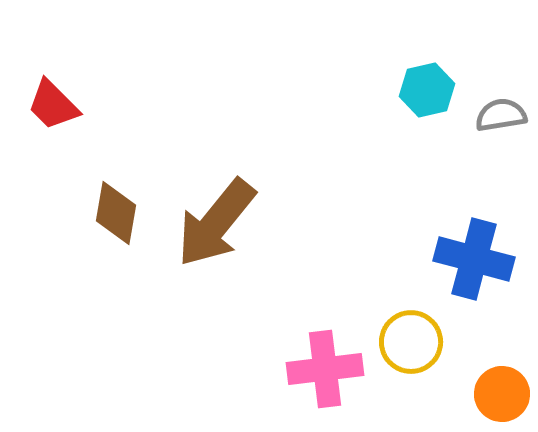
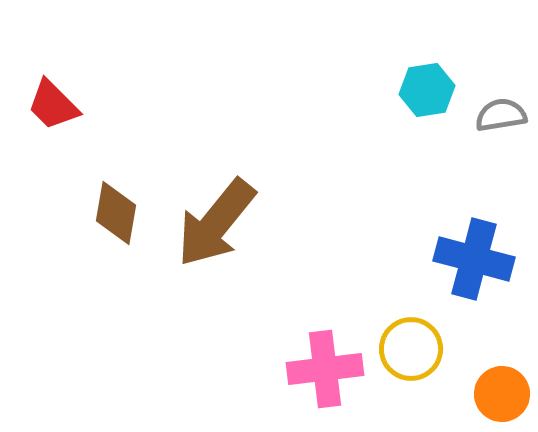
cyan hexagon: rotated 4 degrees clockwise
yellow circle: moved 7 px down
